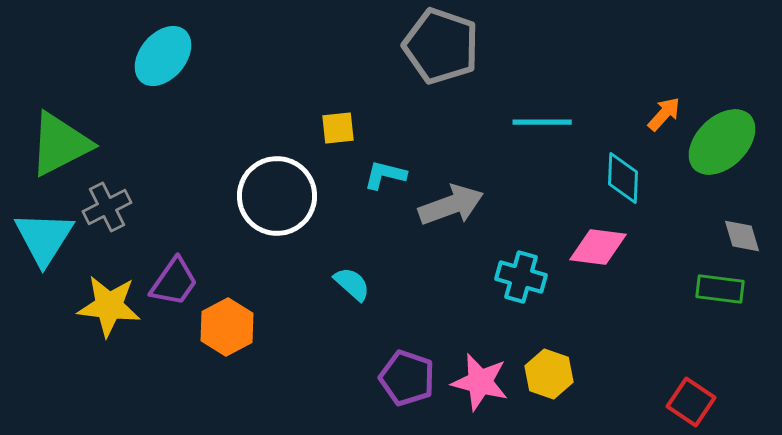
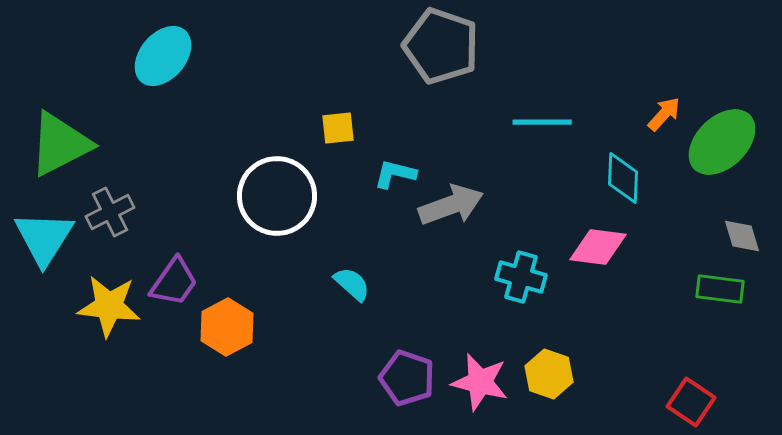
cyan L-shape: moved 10 px right, 1 px up
gray cross: moved 3 px right, 5 px down
